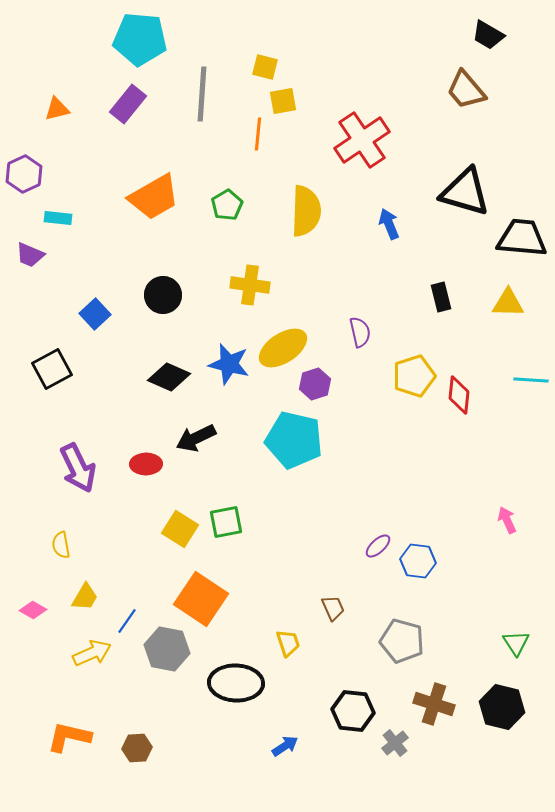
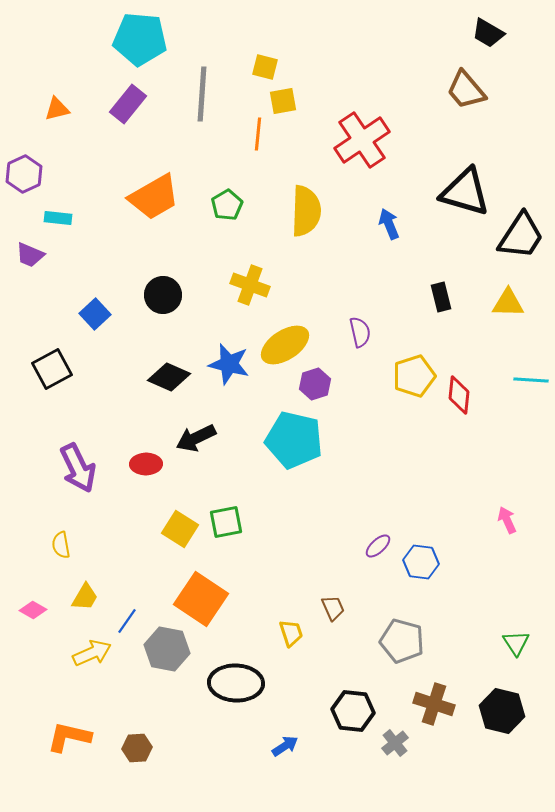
black trapezoid at (488, 35): moved 2 px up
black trapezoid at (522, 238): moved 1 px left, 2 px up; rotated 118 degrees clockwise
yellow cross at (250, 285): rotated 12 degrees clockwise
yellow ellipse at (283, 348): moved 2 px right, 3 px up
blue hexagon at (418, 561): moved 3 px right, 1 px down
yellow trapezoid at (288, 643): moved 3 px right, 10 px up
black hexagon at (502, 707): moved 4 px down
